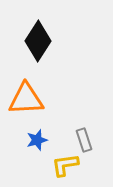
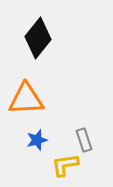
black diamond: moved 3 px up; rotated 6 degrees clockwise
